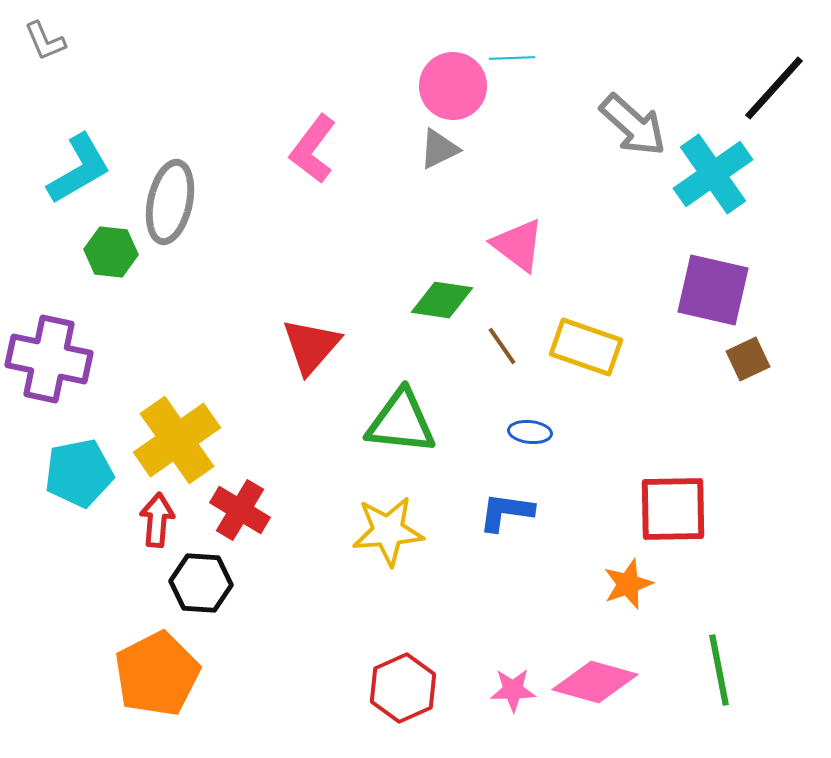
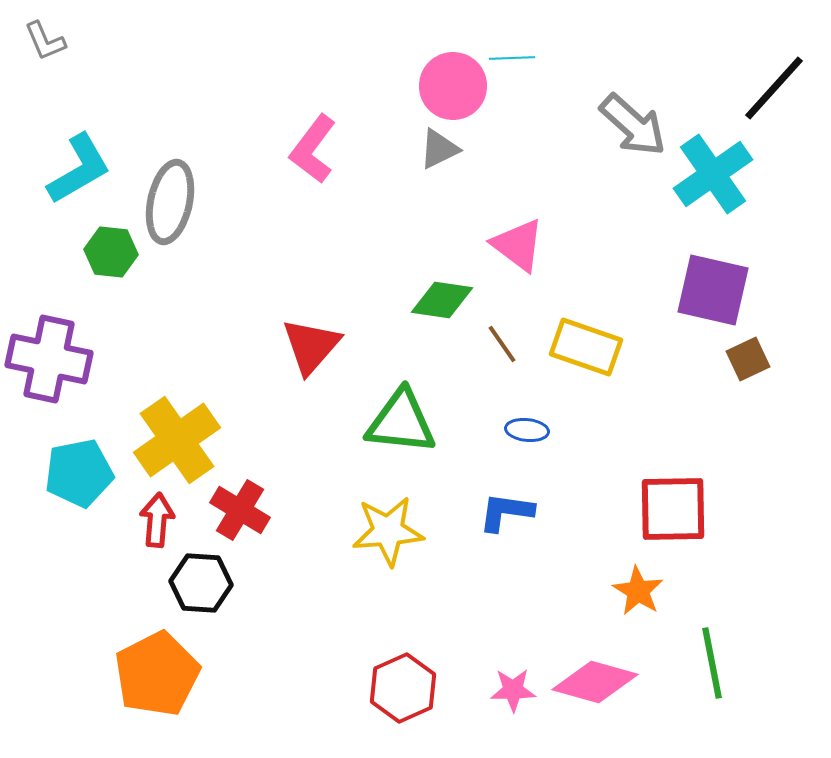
brown line: moved 2 px up
blue ellipse: moved 3 px left, 2 px up
orange star: moved 10 px right, 7 px down; rotated 21 degrees counterclockwise
green line: moved 7 px left, 7 px up
